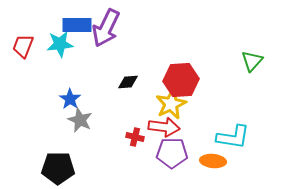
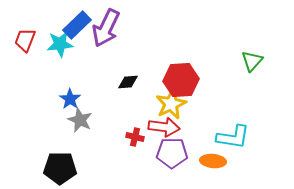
blue rectangle: rotated 44 degrees counterclockwise
red trapezoid: moved 2 px right, 6 px up
black pentagon: moved 2 px right
